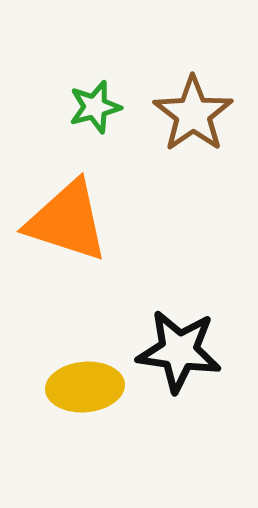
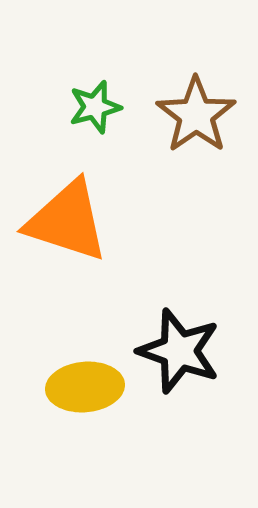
brown star: moved 3 px right, 1 px down
black star: rotated 12 degrees clockwise
